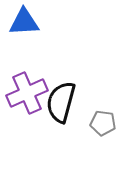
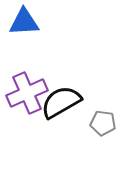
black semicircle: rotated 45 degrees clockwise
